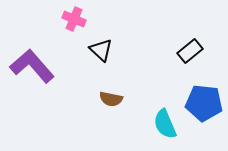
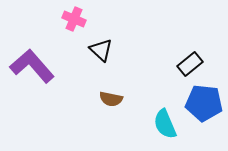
black rectangle: moved 13 px down
